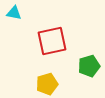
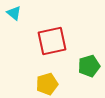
cyan triangle: rotated 28 degrees clockwise
